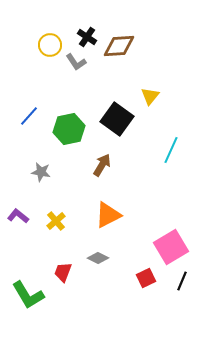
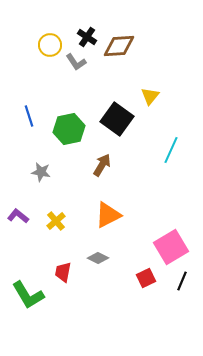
blue line: rotated 60 degrees counterclockwise
red trapezoid: rotated 10 degrees counterclockwise
